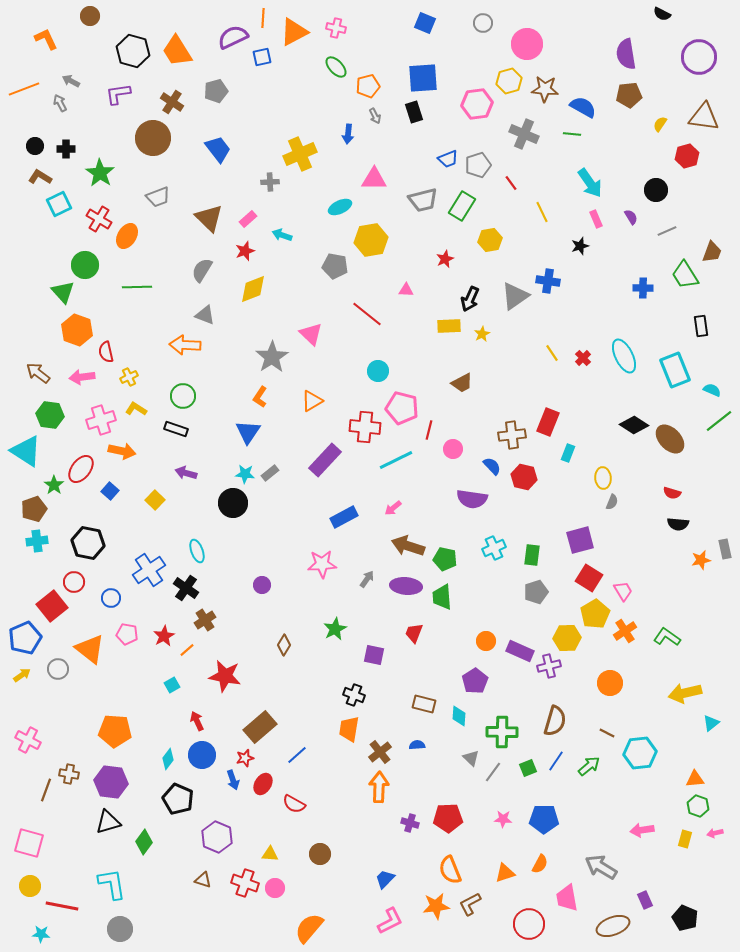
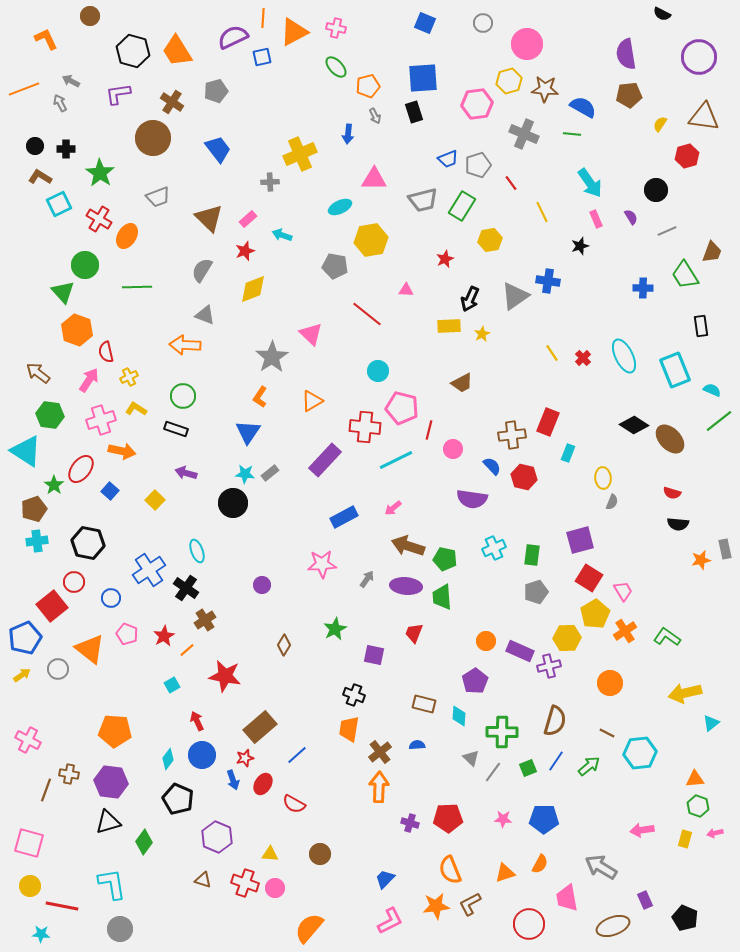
pink arrow at (82, 377): moved 7 px right, 3 px down; rotated 130 degrees clockwise
pink pentagon at (127, 634): rotated 10 degrees clockwise
